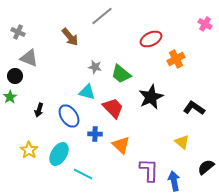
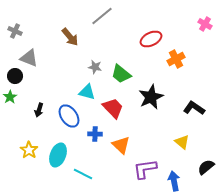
gray cross: moved 3 px left, 1 px up
cyan ellipse: moved 1 px left, 1 px down; rotated 10 degrees counterclockwise
purple L-shape: moved 4 px left, 1 px up; rotated 100 degrees counterclockwise
